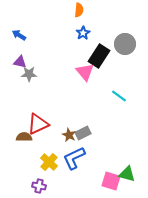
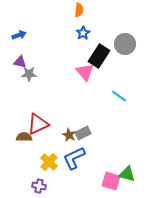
blue arrow: rotated 128 degrees clockwise
